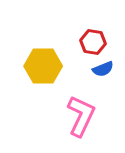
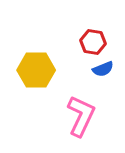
yellow hexagon: moved 7 px left, 4 px down
